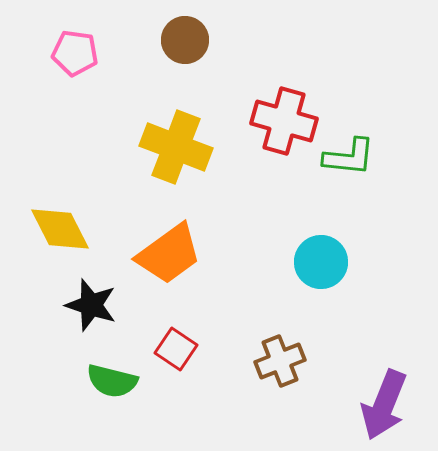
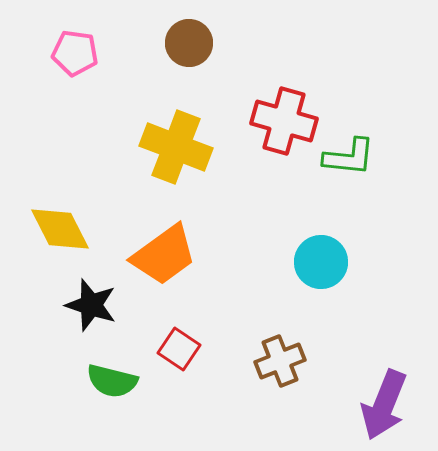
brown circle: moved 4 px right, 3 px down
orange trapezoid: moved 5 px left, 1 px down
red square: moved 3 px right
